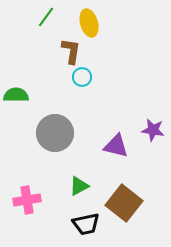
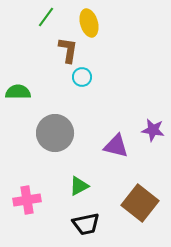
brown L-shape: moved 3 px left, 1 px up
green semicircle: moved 2 px right, 3 px up
brown square: moved 16 px right
